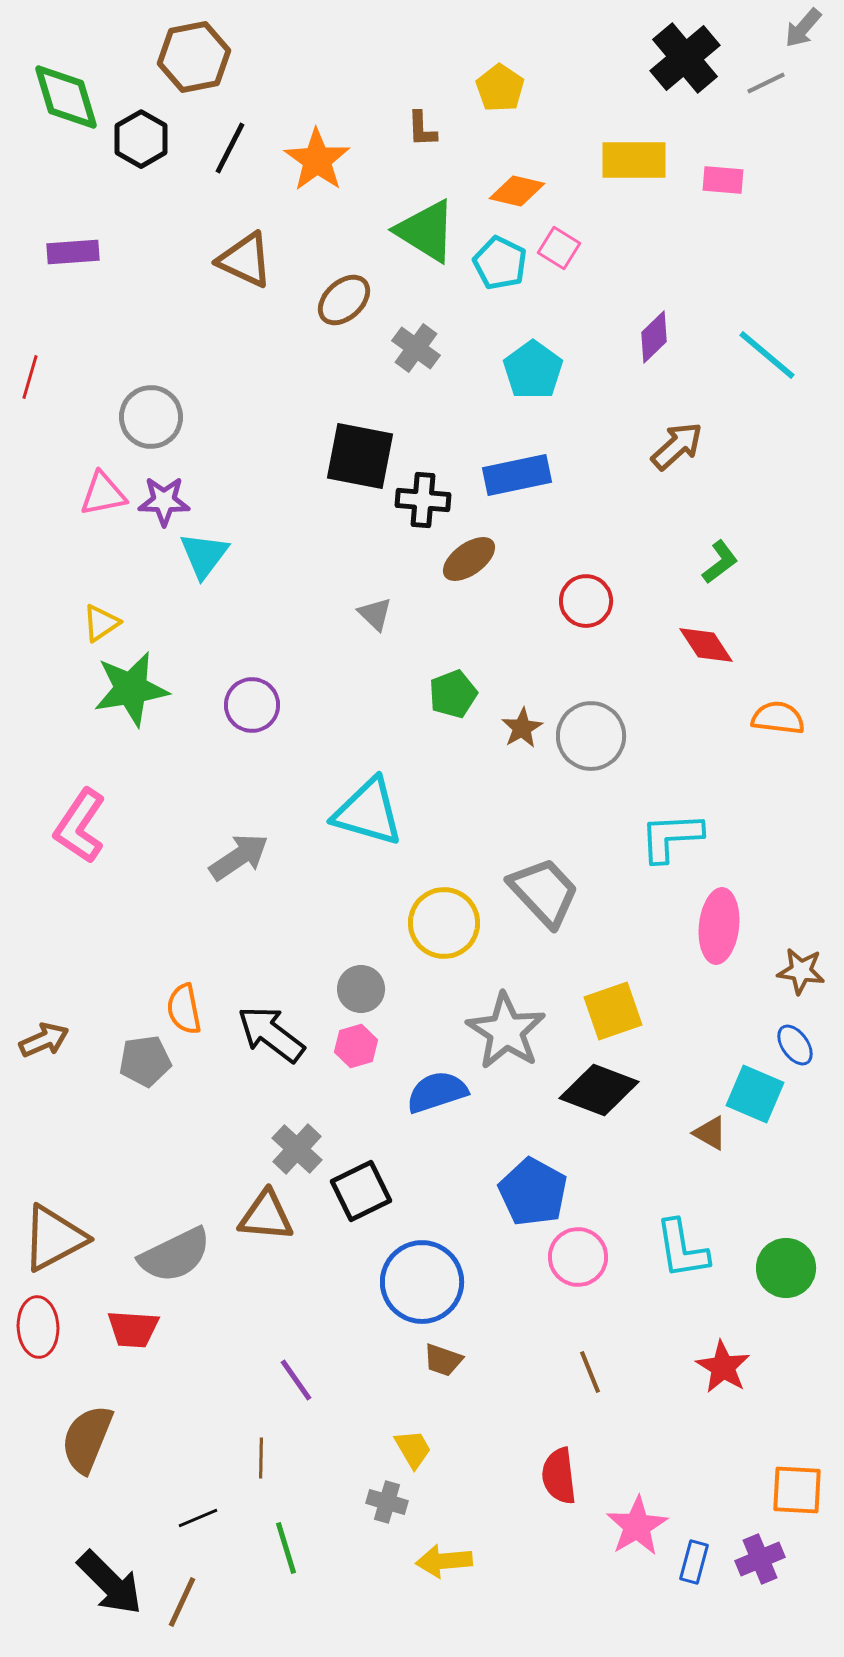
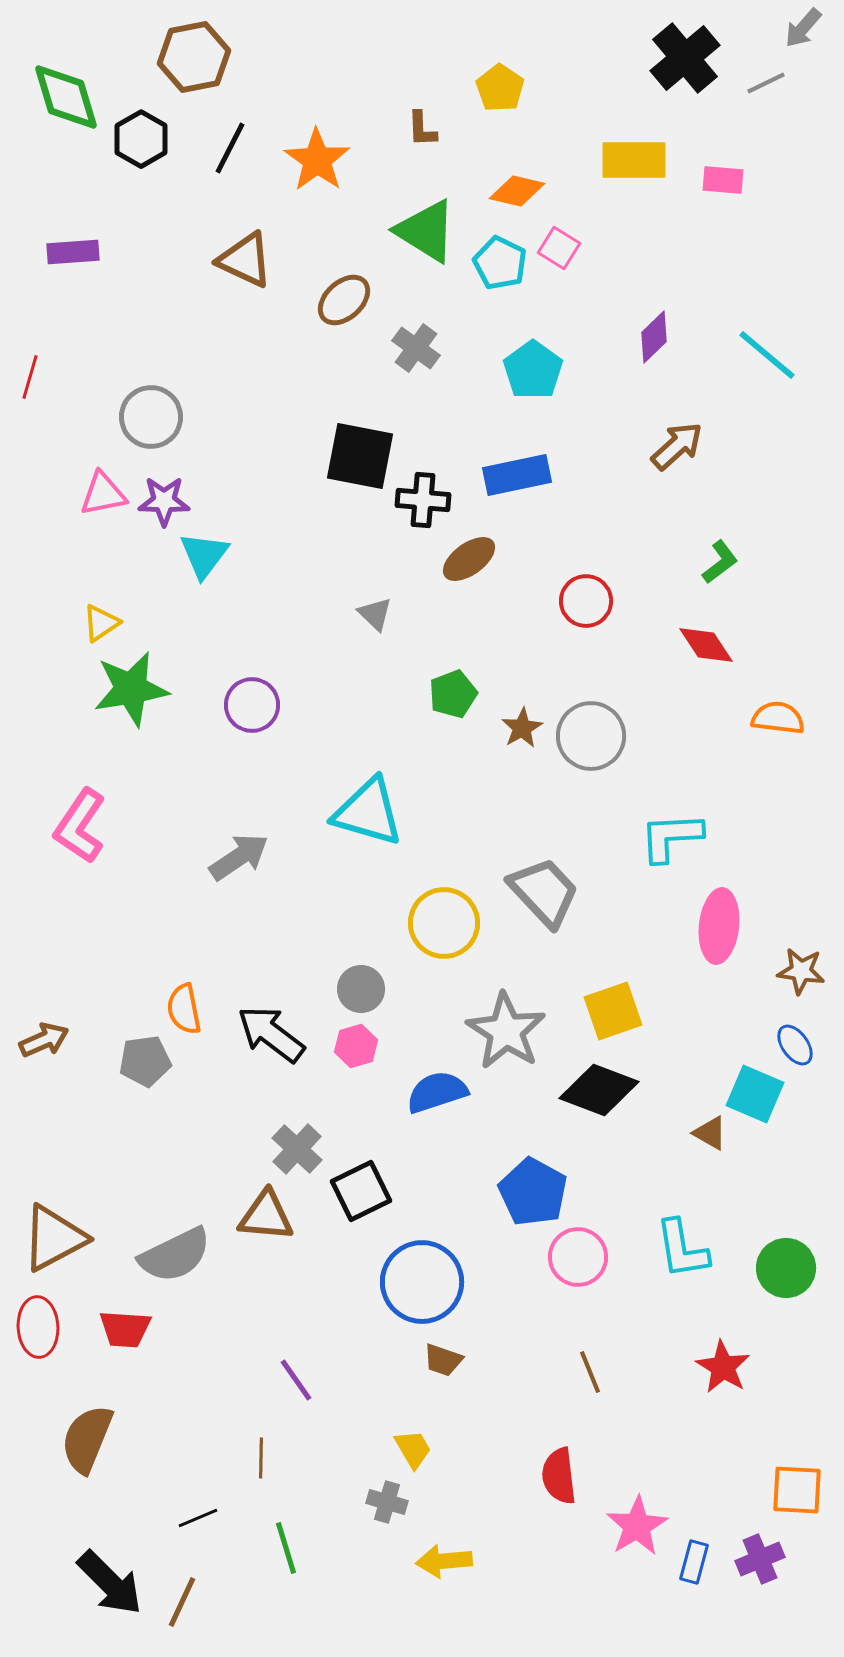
red trapezoid at (133, 1329): moved 8 px left
